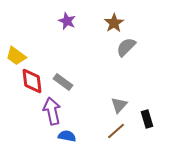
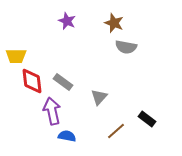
brown star: rotated 18 degrees counterclockwise
gray semicircle: rotated 125 degrees counterclockwise
yellow trapezoid: rotated 35 degrees counterclockwise
gray triangle: moved 20 px left, 8 px up
black rectangle: rotated 36 degrees counterclockwise
